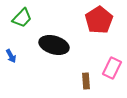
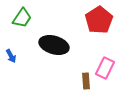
green trapezoid: rotated 10 degrees counterclockwise
pink rectangle: moved 7 px left
